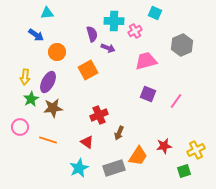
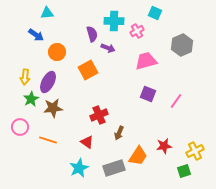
pink cross: moved 2 px right
yellow cross: moved 1 px left, 1 px down
